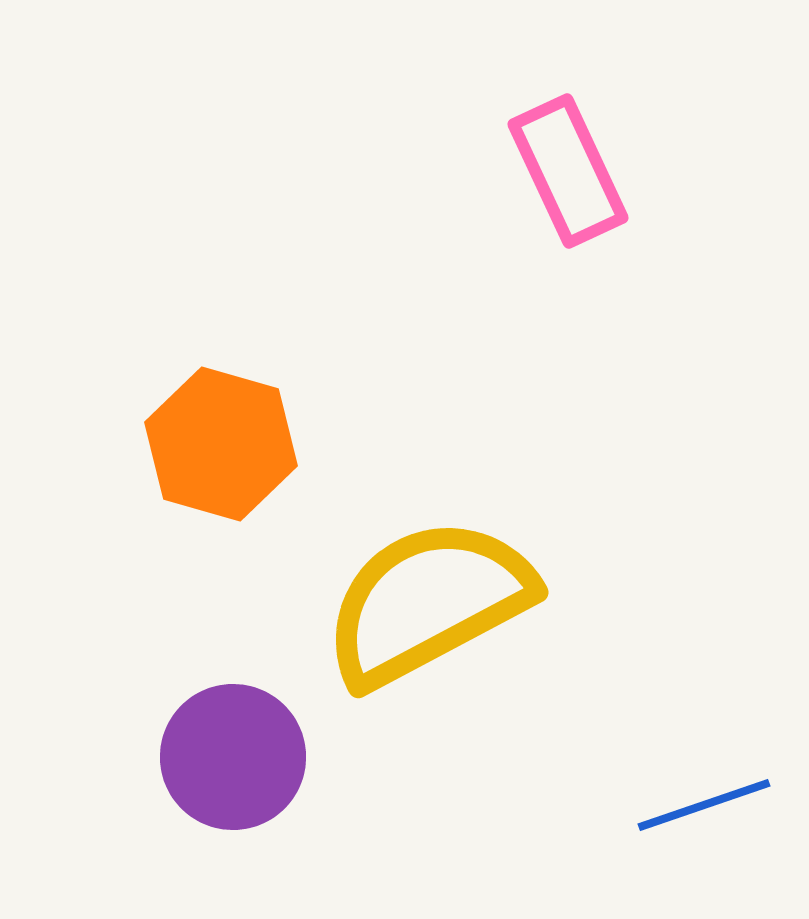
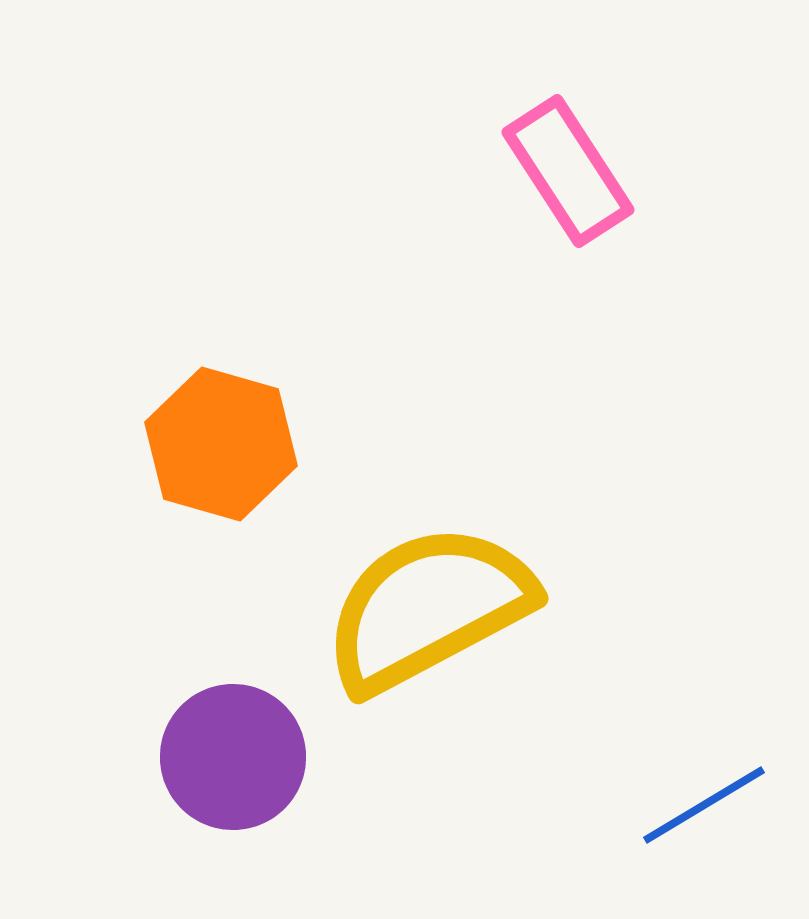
pink rectangle: rotated 8 degrees counterclockwise
yellow semicircle: moved 6 px down
blue line: rotated 12 degrees counterclockwise
